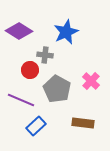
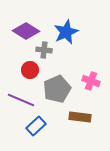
purple diamond: moved 7 px right
gray cross: moved 1 px left, 5 px up
pink cross: rotated 24 degrees counterclockwise
gray pentagon: rotated 20 degrees clockwise
brown rectangle: moved 3 px left, 6 px up
